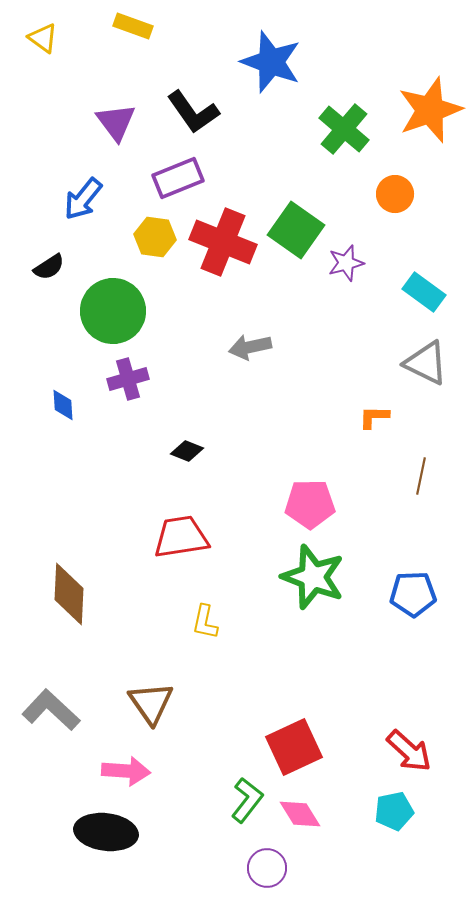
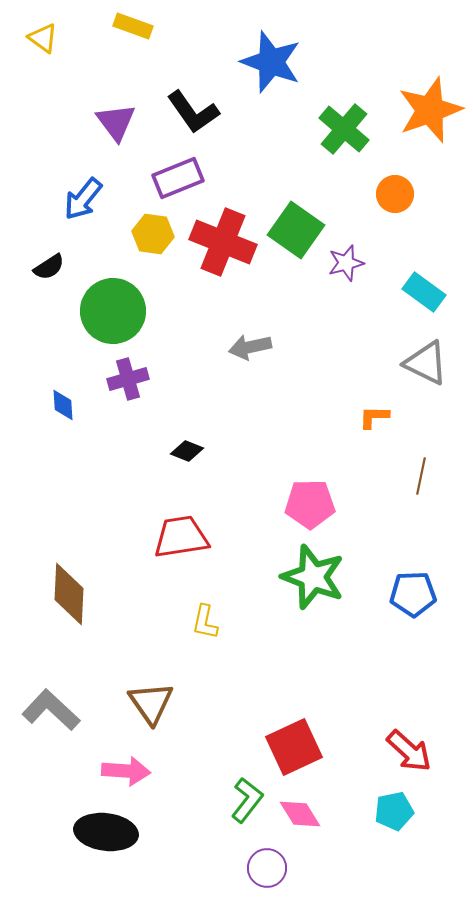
yellow hexagon: moved 2 px left, 3 px up
